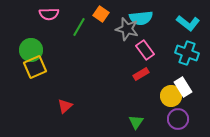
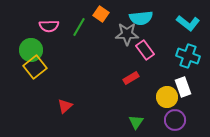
pink semicircle: moved 12 px down
gray star: moved 5 px down; rotated 15 degrees counterclockwise
cyan cross: moved 1 px right, 3 px down
yellow square: rotated 15 degrees counterclockwise
red rectangle: moved 10 px left, 4 px down
white rectangle: rotated 12 degrees clockwise
yellow circle: moved 4 px left, 1 px down
purple circle: moved 3 px left, 1 px down
